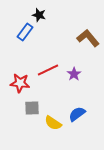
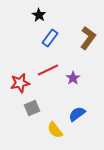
black star: rotated 16 degrees clockwise
blue rectangle: moved 25 px right, 6 px down
brown L-shape: rotated 75 degrees clockwise
purple star: moved 1 px left, 4 px down
red star: rotated 18 degrees counterclockwise
gray square: rotated 21 degrees counterclockwise
yellow semicircle: moved 2 px right, 7 px down; rotated 18 degrees clockwise
